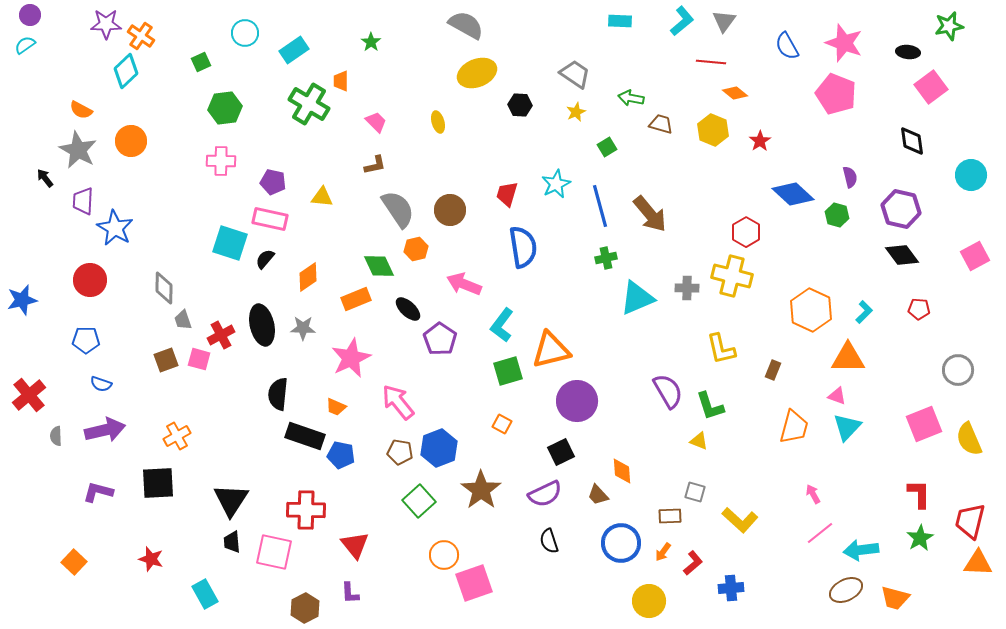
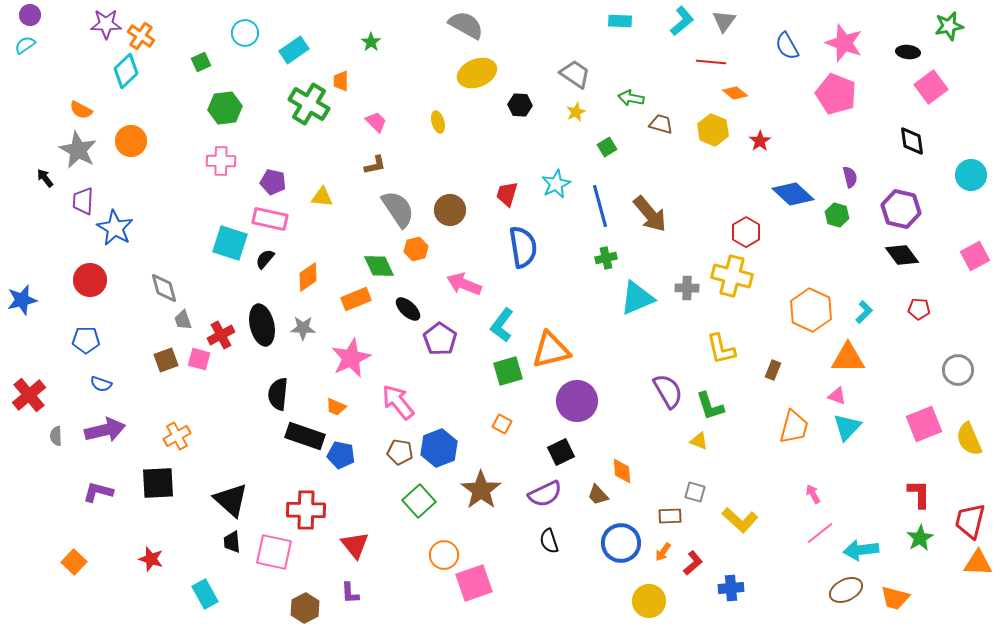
gray diamond at (164, 288): rotated 16 degrees counterclockwise
black triangle at (231, 500): rotated 21 degrees counterclockwise
